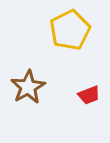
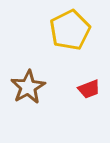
red trapezoid: moved 6 px up
